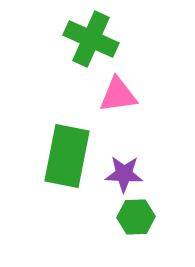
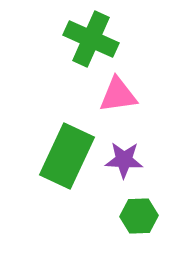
green rectangle: rotated 14 degrees clockwise
purple star: moved 14 px up
green hexagon: moved 3 px right, 1 px up
